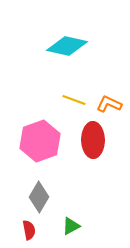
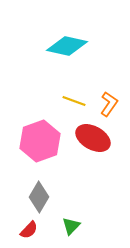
yellow line: moved 1 px down
orange L-shape: rotated 100 degrees clockwise
red ellipse: moved 2 px up; rotated 60 degrees counterclockwise
green triangle: rotated 18 degrees counterclockwise
red semicircle: rotated 54 degrees clockwise
